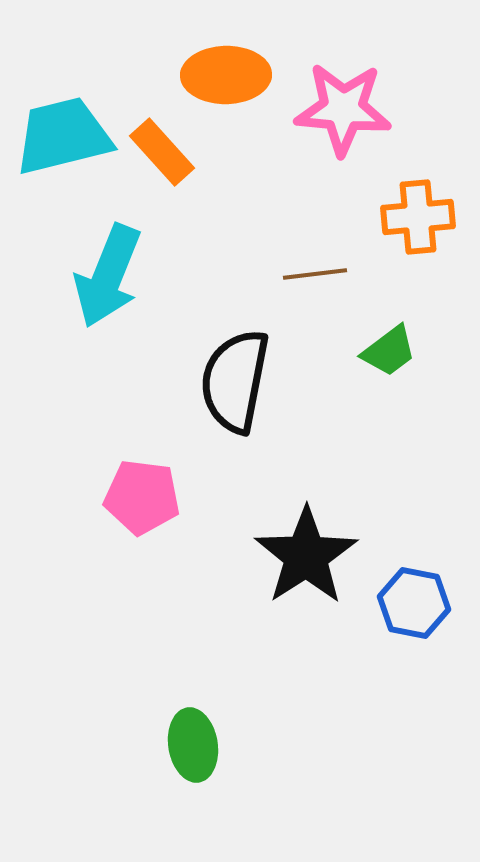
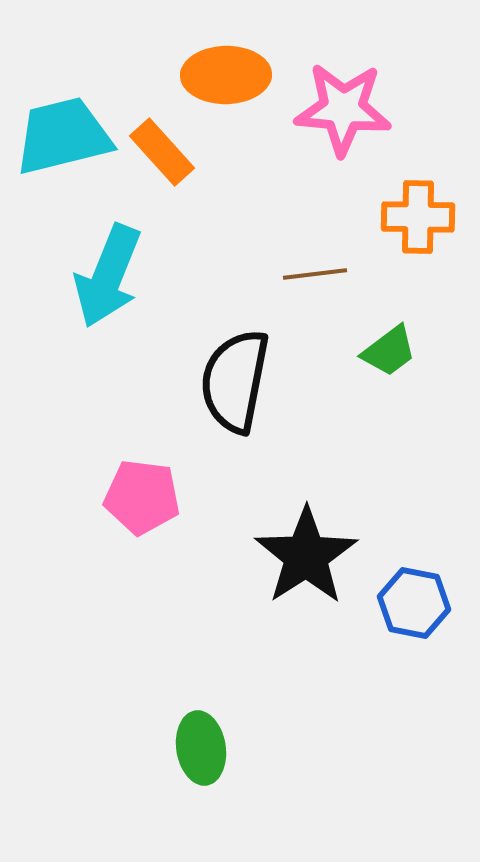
orange cross: rotated 6 degrees clockwise
green ellipse: moved 8 px right, 3 px down
